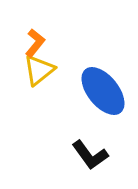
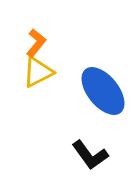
orange L-shape: moved 1 px right
yellow triangle: moved 1 px left, 2 px down; rotated 12 degrees clockwise
